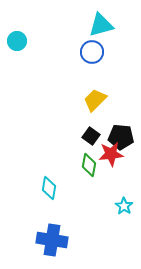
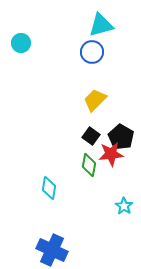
cyan circle: moved 4 px right, 2 px down
black pentagon: rotated 25 degrees clockwise
blue cross: moved 10 px down; rotated 16 degrees clockwise
